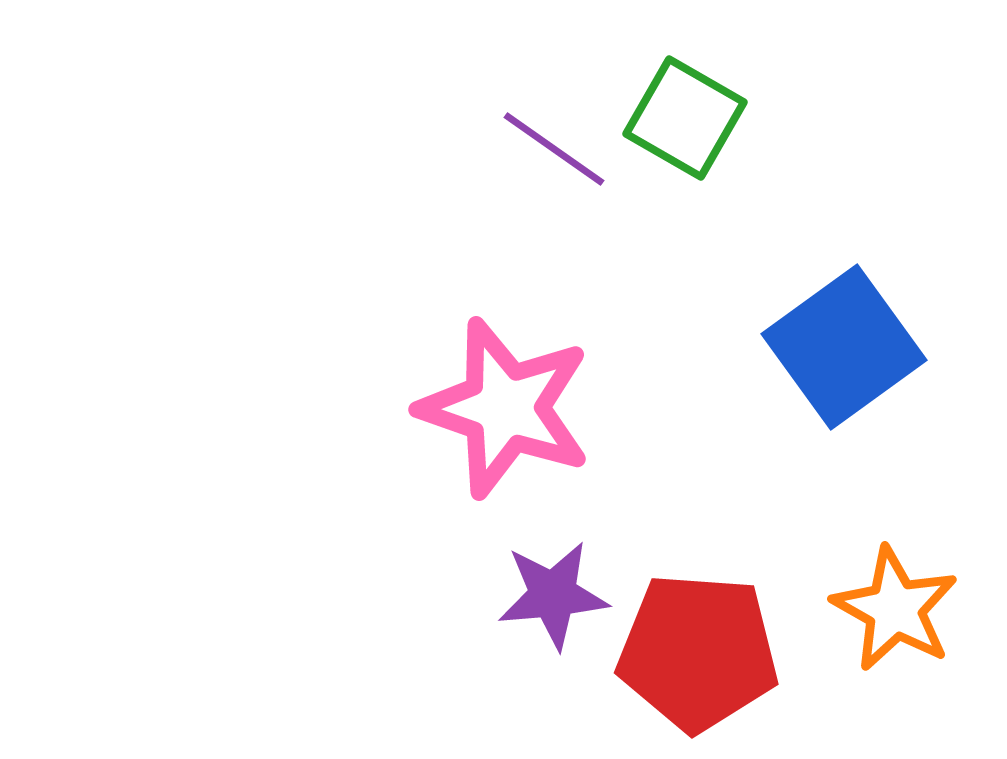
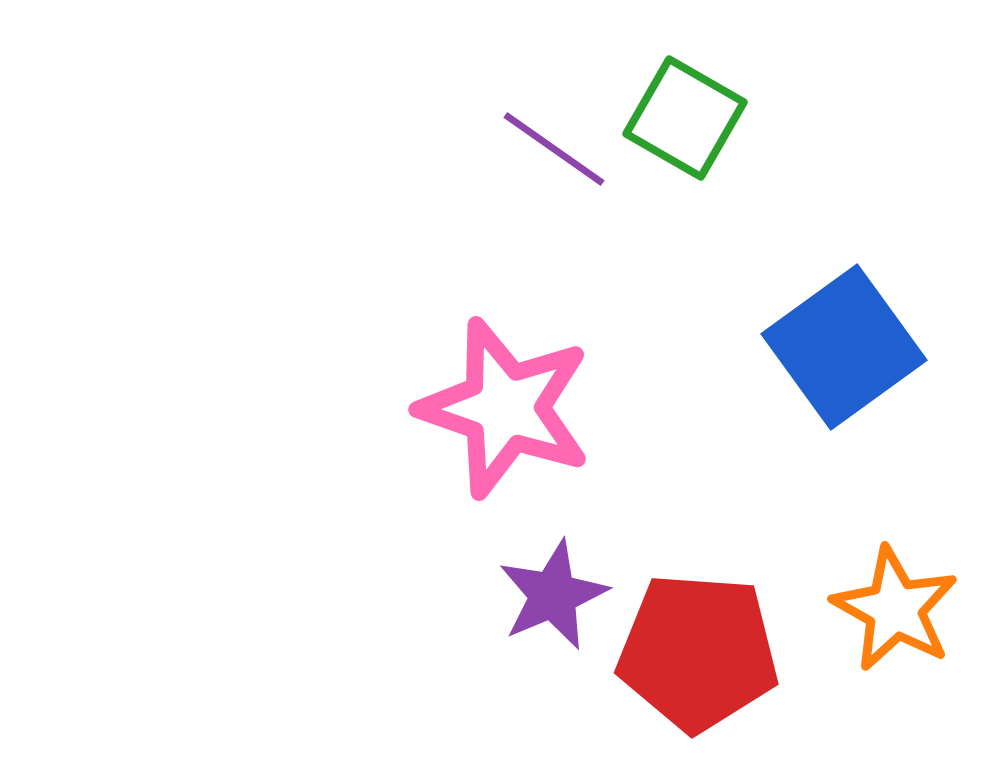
purple star: rotated 18 degrees counterclockwise
